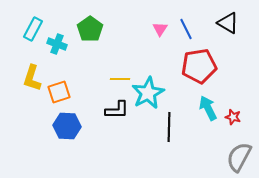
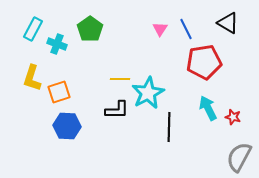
red pentagon: moved 5 px right, 4 px up
